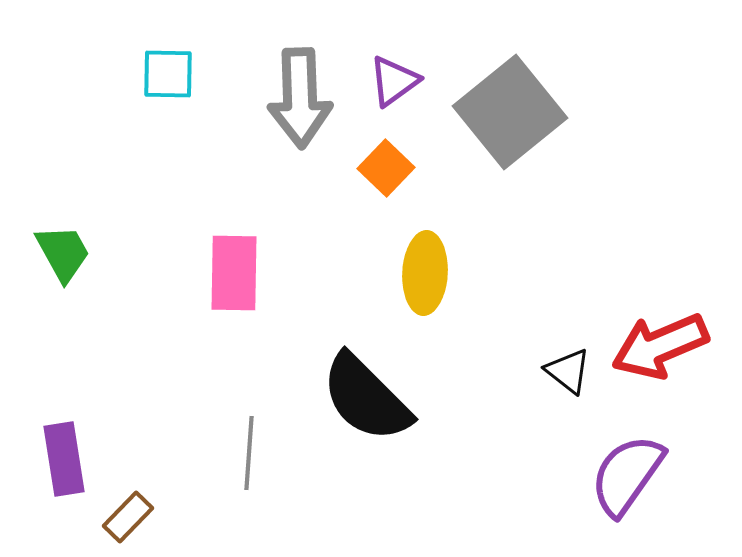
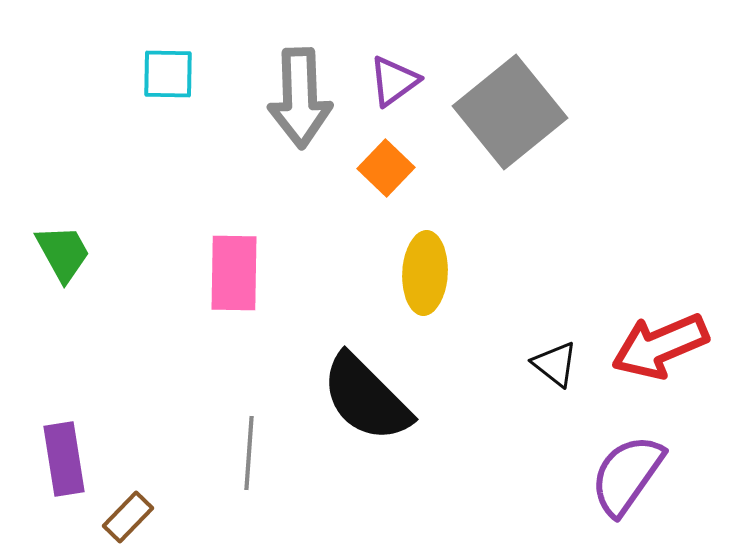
black triangle: moved 13 px left, 7 px up
